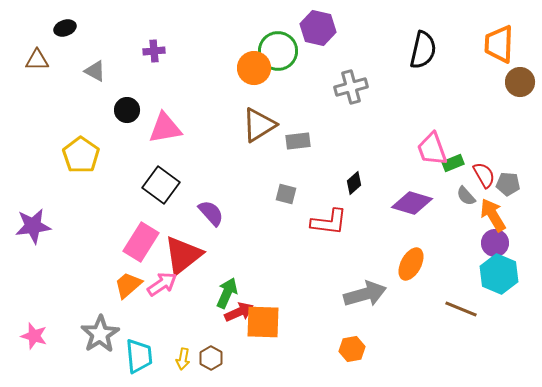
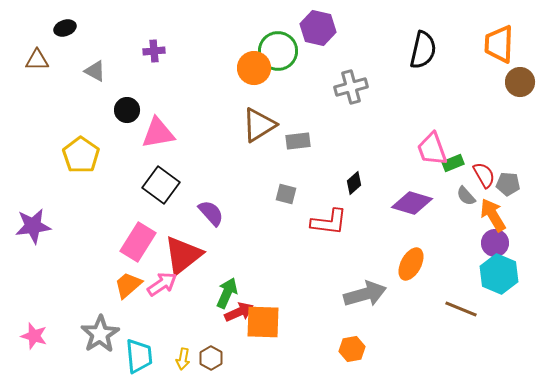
pink triangle at (165, 128): moved 7 px left, 5 px down
pink rectangle at (141, 242): moved 3 px left
